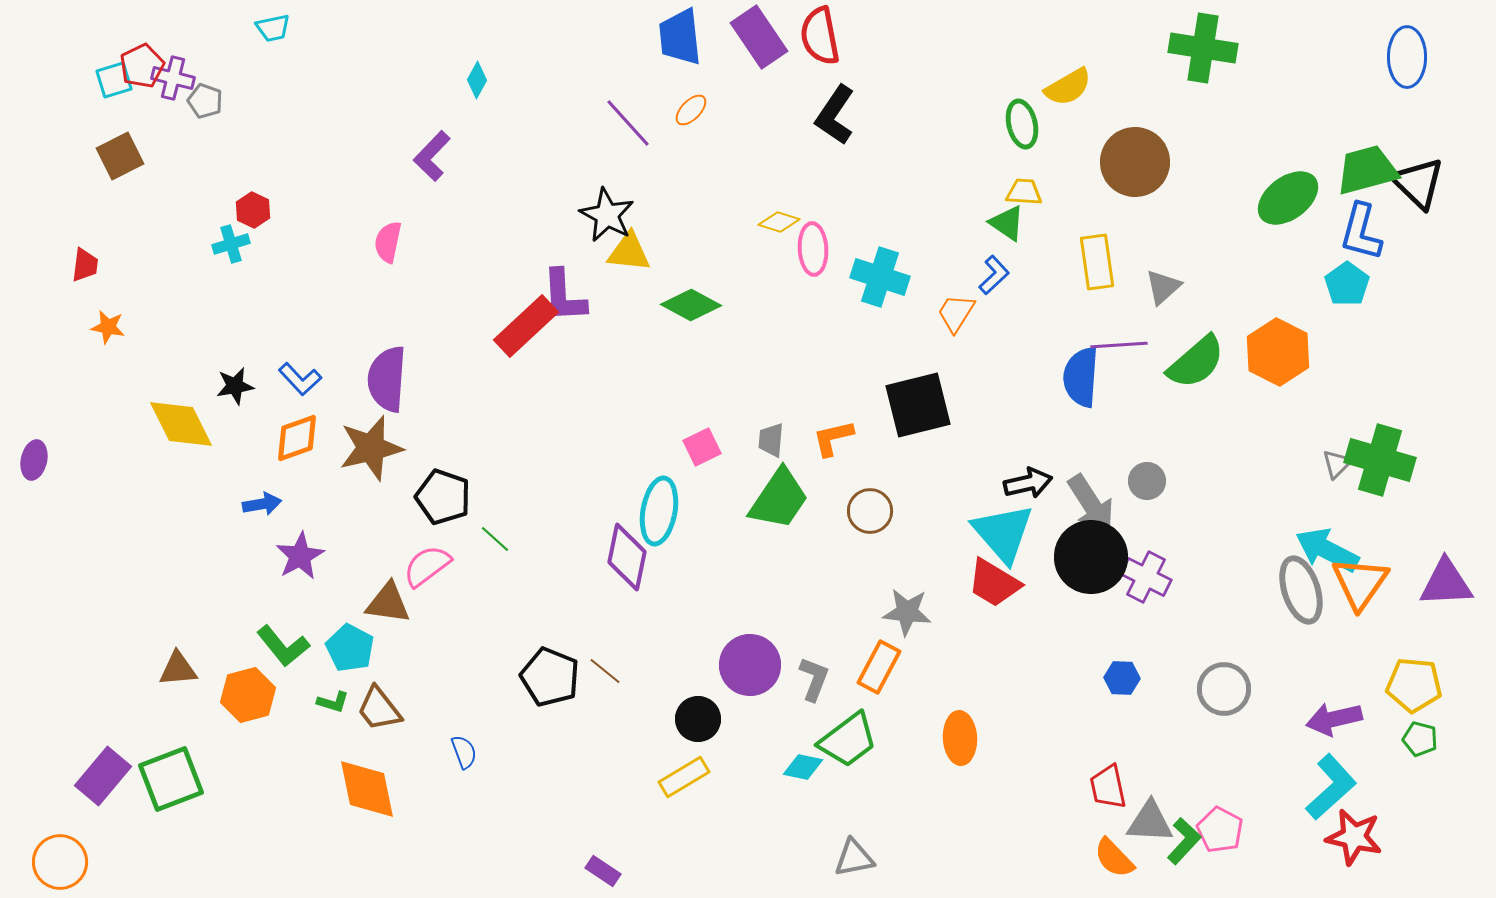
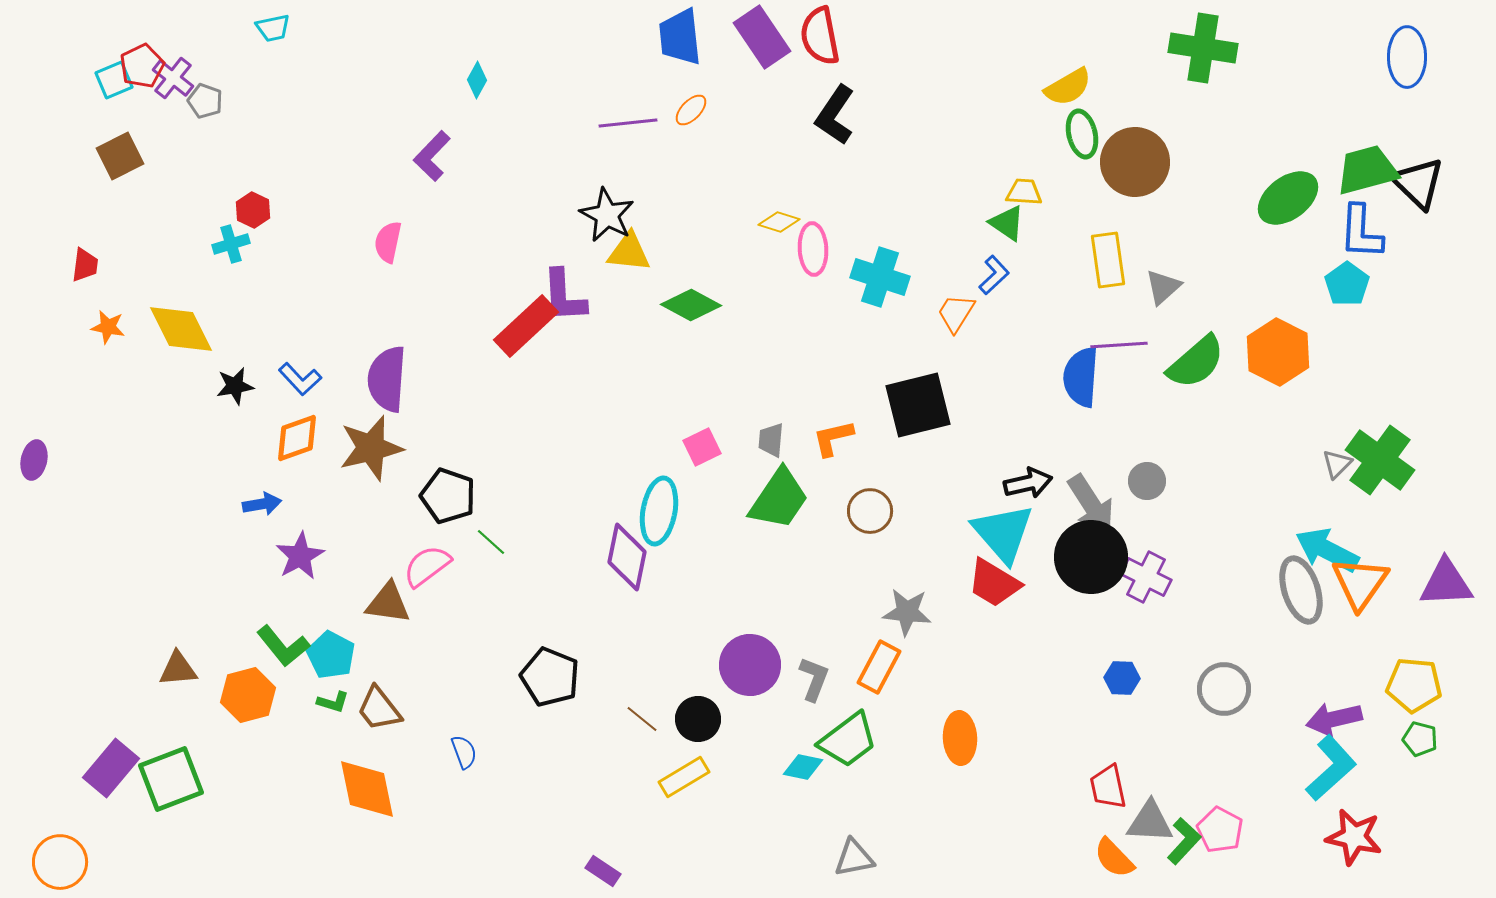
purple rectangle at (759, 37): moved 3 px right
purple cross at (173, 78): rotated 24 degrees clockwise
cyan square at (114, 80): rotated 6 degrees counterclockwise
purple line at (628, 123): rotated 54 degrees counterclockwise
green ellipse at (1022, 124): moved 60 px right, 10 px down
blue L-shape at (1361, 232): rotated 12 degrees counterclockwise
yellow rectangle at (1097, 262): moved 11 px right, 2 px up
yellow diamond at (181, 424): moved 95 px up
green cross at (1380, 460): rotated 20 degrees clockwise
black pentagon at (443, 497): moved 5 px right, 1 px up
green line at (495, 539): moved 4 px left, 3 px down
cyan pentagon at (350, 648): moved 19 px left, 7 px down
brown line at (605, 671): moved 37 px right, 48 px down
purple rectangle at (103, 776): moved 8 px right, 8 px up
cyan L-shape at (1331, 787): moved 19 px up
